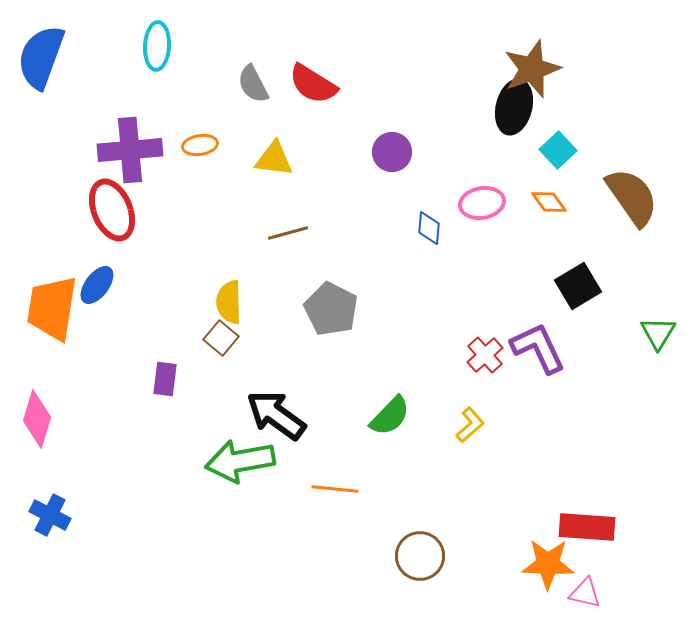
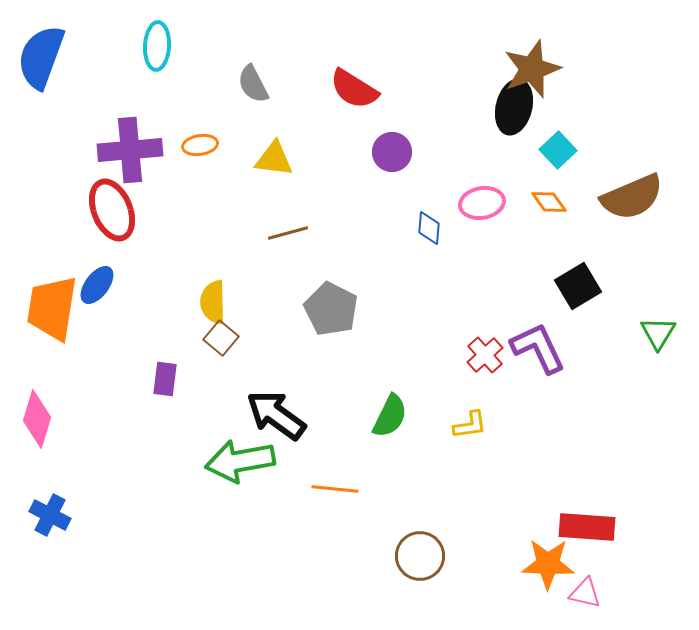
red semicircle: moved 41 px right, 5 px down
brown semicircle: rotated 102 degrees clockwise
yellow semicircle: moved 16 px left
green semicircle: rotated 18 degrees counterclockwise
yellow L-shape: rotated 33 degrees clockwise
